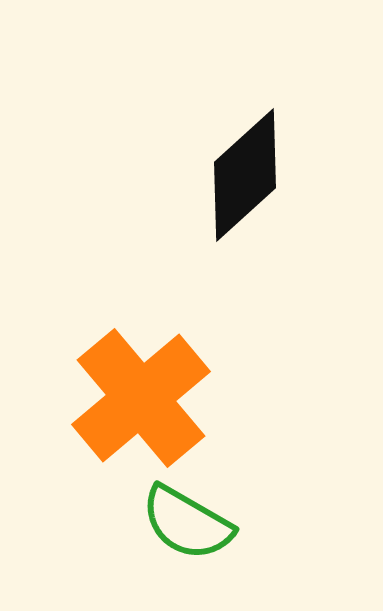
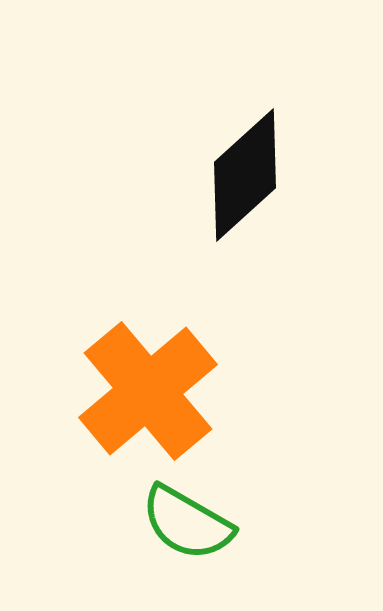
orange cross: moved 7 px right, 7 px up
